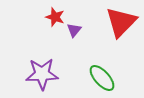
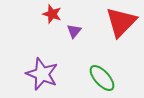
red star: moved 3 px left, 3 px up
purple triangle: moved 1 px down
purple star: rotated 24 degrees clockwise
